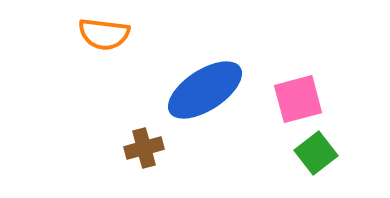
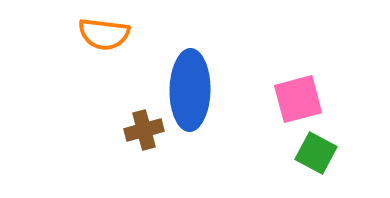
blue ellipse: moved 15 px left; rotated 56 degrees counterclockwise
brown cross: moved 18 px up
green square: rotated 24 degrees counterclockwise
